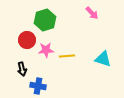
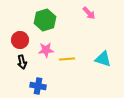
pink arrow: moved 3 px left
red circle: moved 7 px left
yellow line: moved 3 px down
black arrow: moved 7 px up
